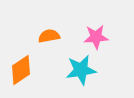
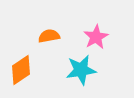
pink star: rotated 25 degrees counterclockwise
